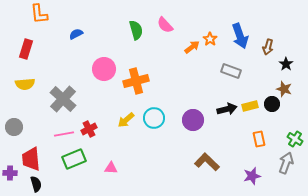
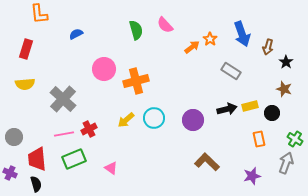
blue arrow: moved 2 px right, 2 px up
black star: moved 2 px up
gray rectangle: rotated 12 degrees clockwise
black circle: moved 9 px down
gray circle: moved 10 px down
red trapezoid: moved 6 px right
pink triangle: rotated 32 degrees clockwise
purple cross: rotated 24 degrees clockwise
